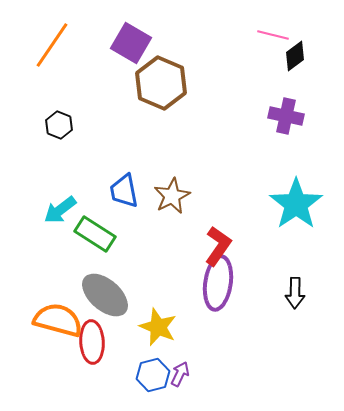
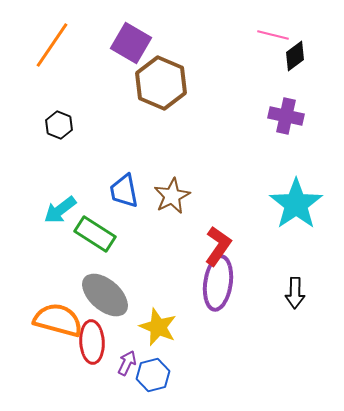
purple arrow: moved 53 px left, 11 px up
